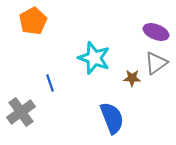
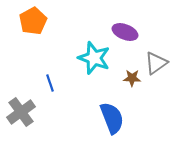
purple ellipse: moved 31 px left
